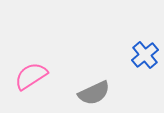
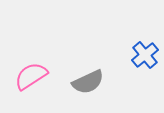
gray semicircle: moved 6 px left, 11 px up
